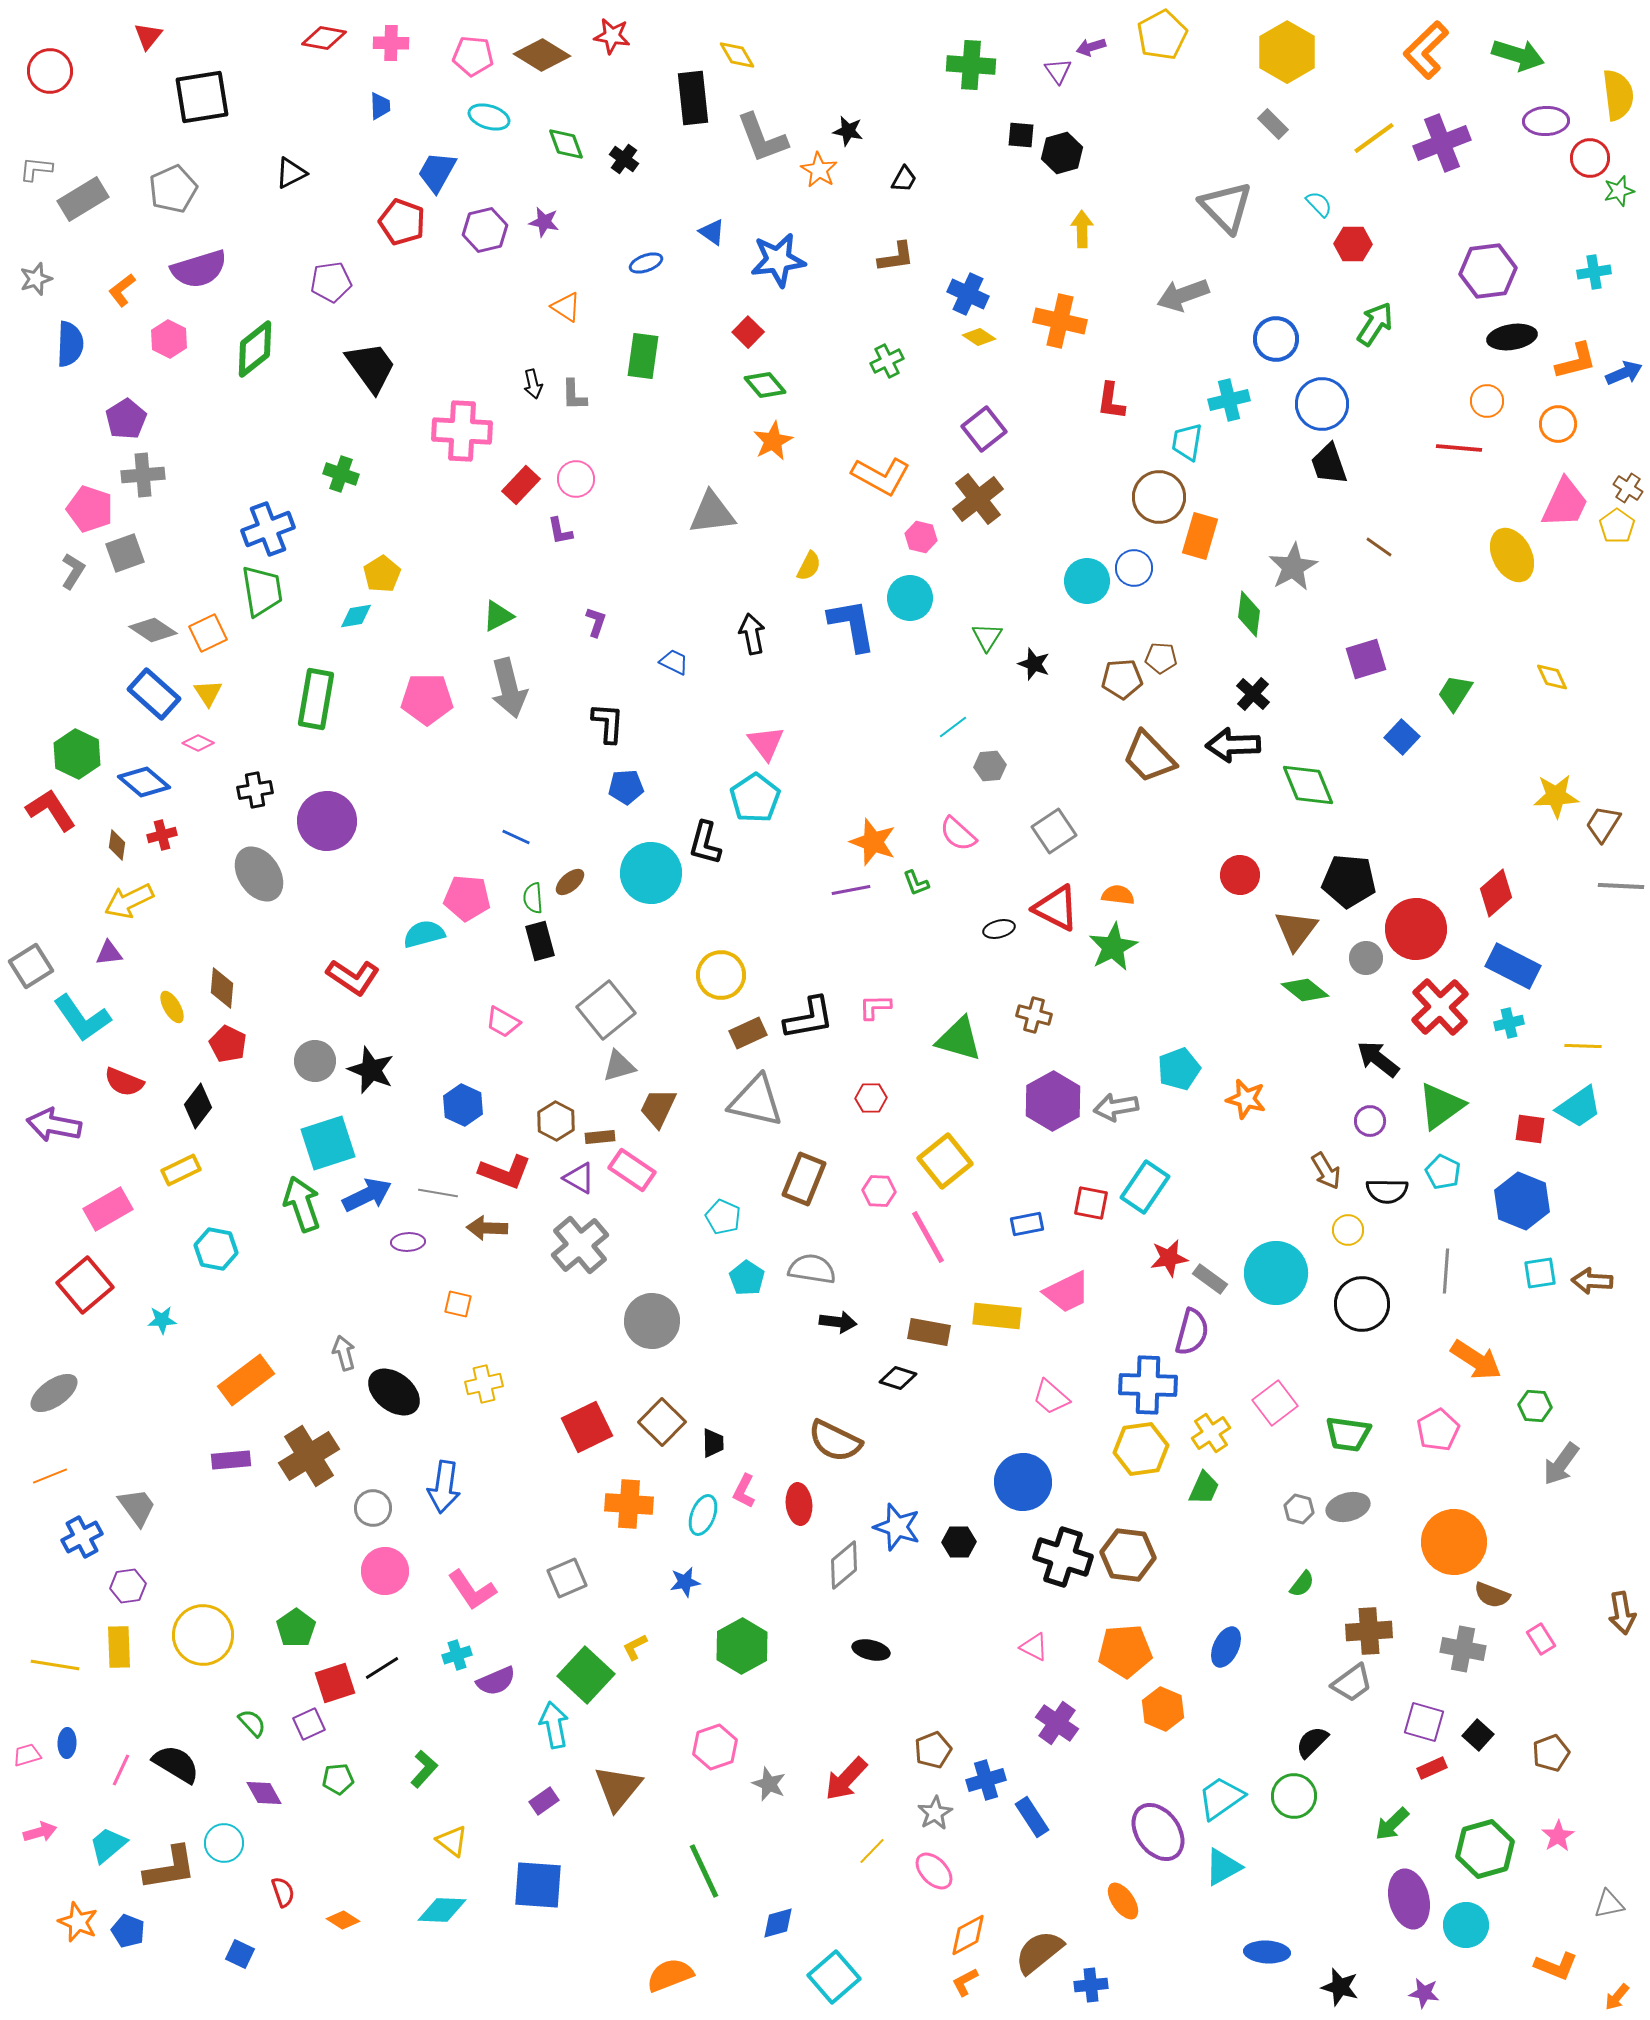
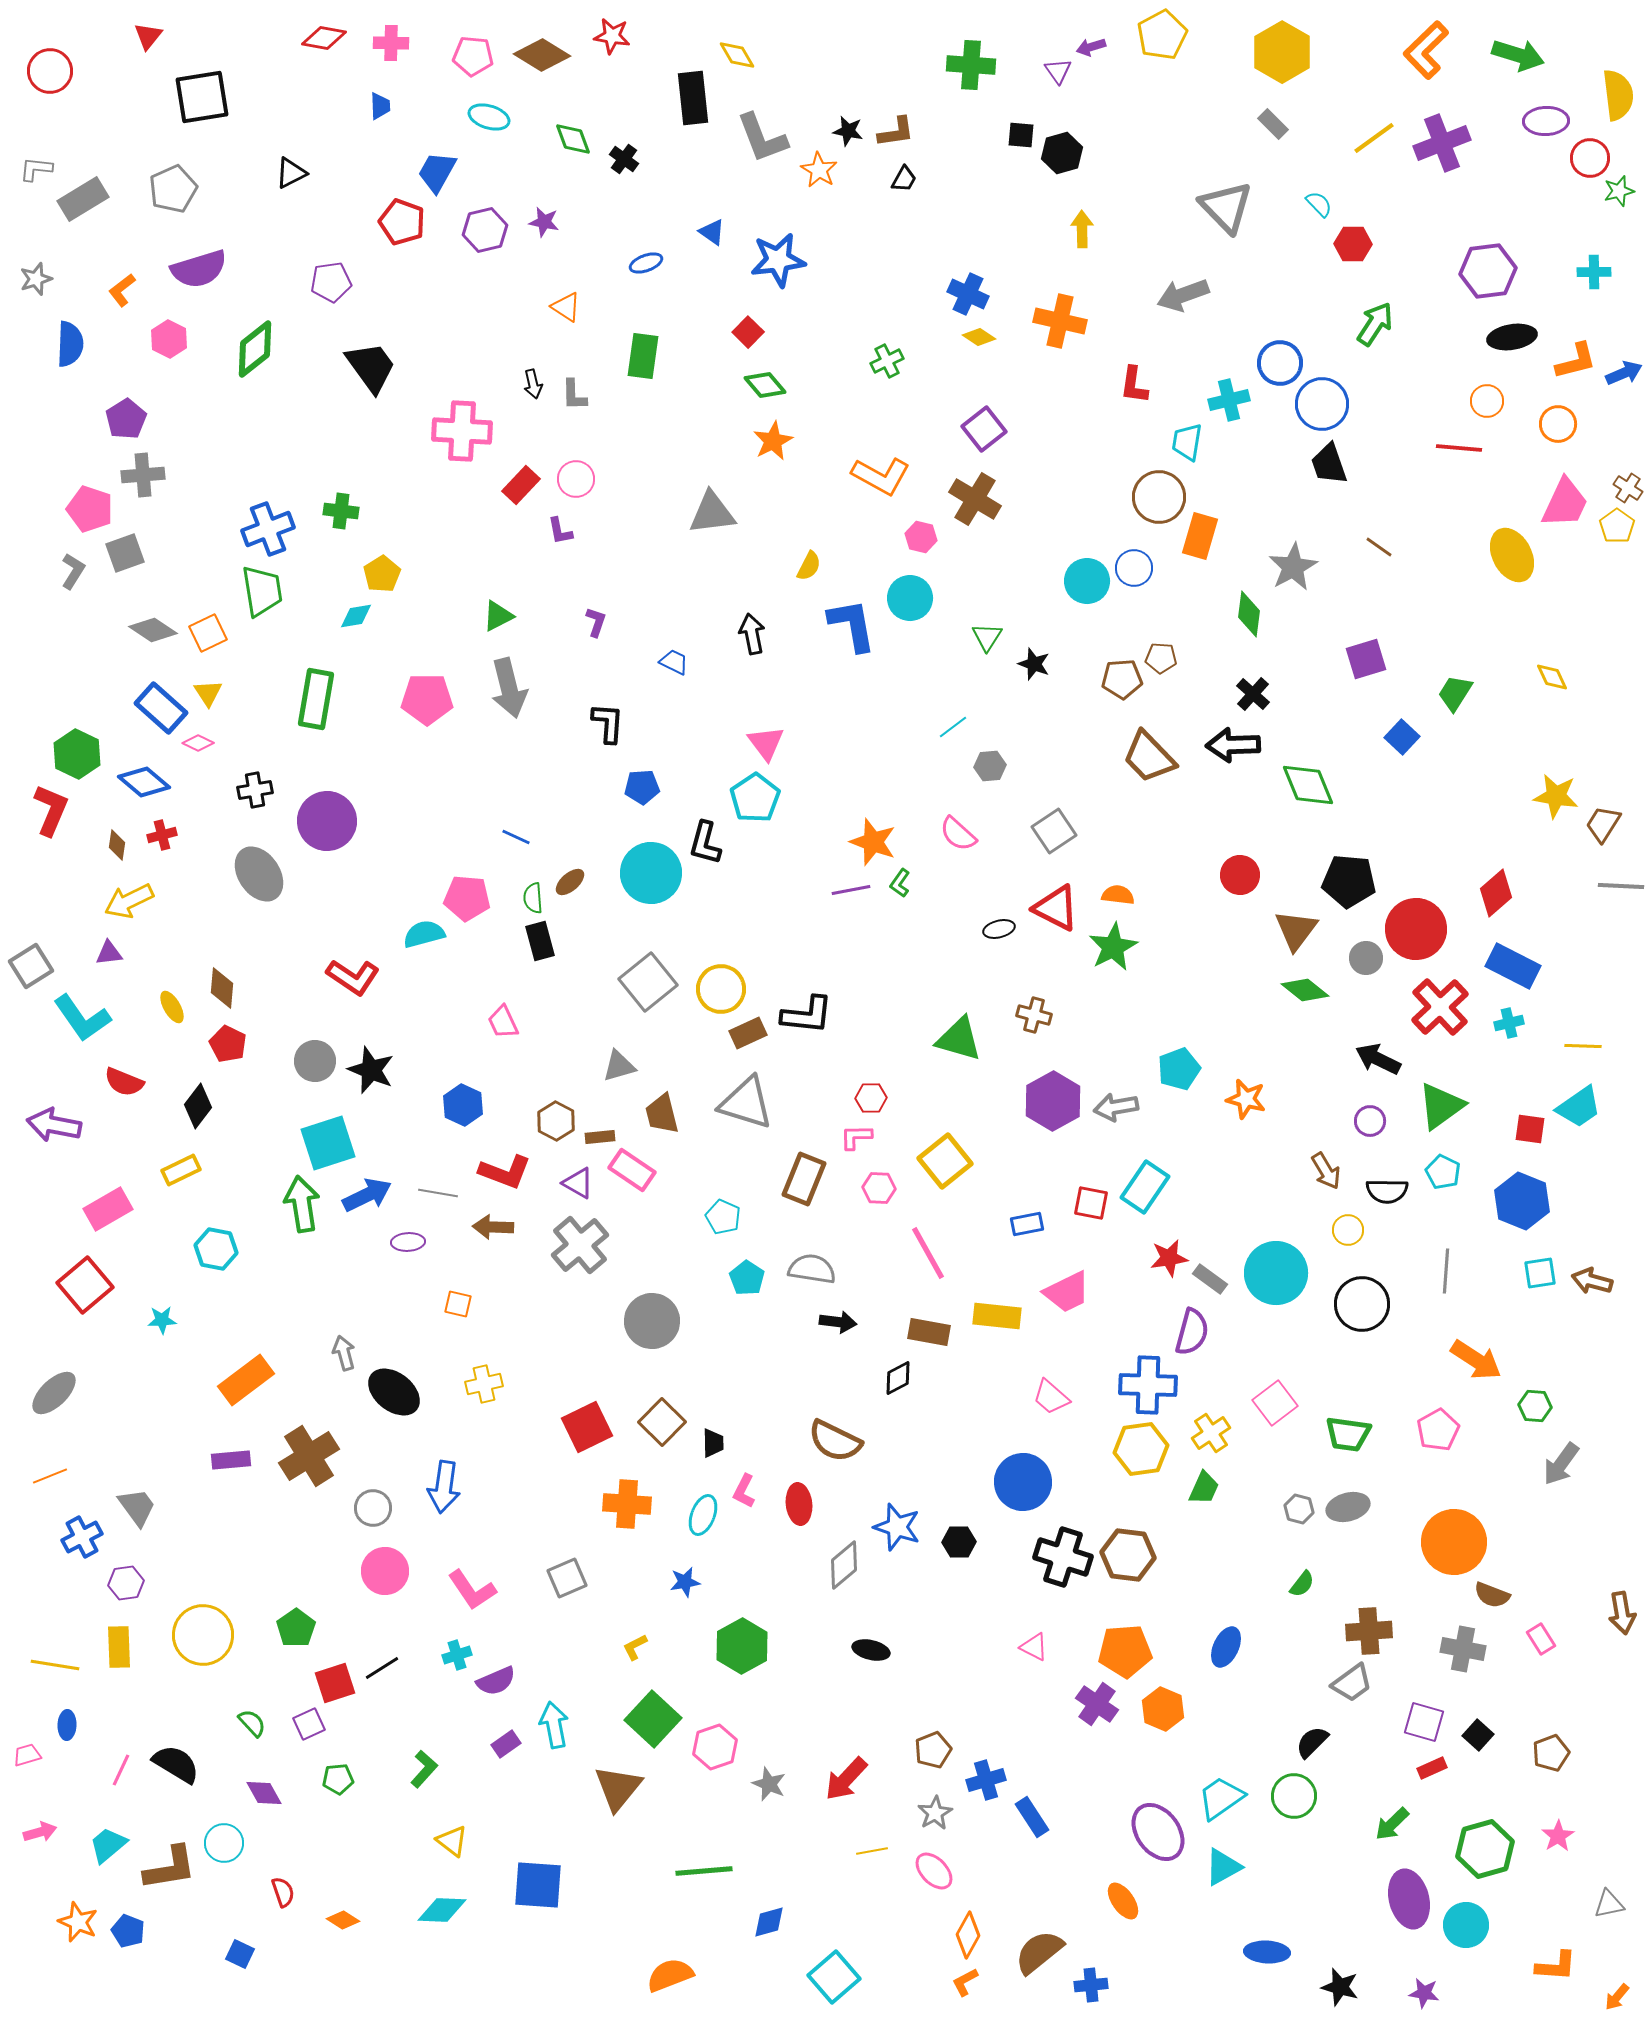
yellow hexagon at (1287, 52): moved 5 px left
green diamond at (566, 144): moved 7 px right, 5 px up
brown L-shape at (896, 257): moved 125 px up
cyan cross at (1594, 272): rotated 8 degrees clockwise
blue circle at (1276, 339): moved 4 px right, 24 px down
red L-shape at (1111, 401): moved 23 px right, 16 px up
green cross at (341, 474): moved 37 px down; rotated 12 degrees counterclockwise
brown cross at (978, 499): moved 3 px left; rotated 21 degrees counterclockwise
blue rectangle at (154, 694): moved 7 px right, 14 px down
blue pentagon at (626, 787): moved 16 px right
yellow star at (1556, 796): rotated 12 degrees clockwise
red L-shape at (51, 810): rotated 56 degrees clockwise
green L-shape at (916, 883): moved 16 px left; rotated 56 degrees clockwise
yellow circle at (721, 975): moved 14 px down
pink L-shape at (875, 1007): moved 19 px left, 130 px down
gray square at (606, 1010): moved 42 px right, 28 px up
black L-shape at (809, 1018): moved 2 px left, 3 px up; rotated 16 degrees clockwise
pink trapezoid at (503, 1022): rotated 36 degrees clockwise
black arrow at (1378, 1059): rotated 12 degrees counterclockwise
gray triangle at (756, 1101): moved 10 px left, 2 px down; rotated 4 degrees clockwise
brown trapezoid at (658, 1108): moved 4 px right, 6 px down; rotated 39 degrees counterclockwise
purple triangle at (579, 1178): moved 1 px left, 5 px down
pink hexagon at (879, 1191): moved 3 px up
green arrow at (302, 1204): rotated 10 degrees clockwise
brown arrow at (487, 1228): moved 6 px right, 1 px up
pink line at (928, 1237): moved 16 px down
brown arrow at (1592, 1281): rotated 12 degrees clockwise
black diamond at (898, 1378): rotated 45 degrees counterclockwise
gray ellipse at (54, 1393): rotated 9 degrees counterclockwise
orange cross at (629, 1504): moved 2 px left
purple hexagon at (128, 1586): moved 2 px left, 3 px up
green square at (586, 1675): moved 67 px right, 44 px down
purple cross at (1057, 1723): moved 40 px right, 19 px up
blue ellipse at (67, 1743): moved 18 px up
purple rectangle at (544, 1801): moved 38 px left, 57 px up
yellow line at (872, 1851): rotated 36 degrees clockwise
green line at (704, 1871): rotated 70 degrees counterclockwise
blue diamond at (778, 1923): moved 9 px left, 1 px up
orange diamond at (968, 1935): rotated 33 degrees counterclockwise
orange L-shape at (1556, 1966): rotated 18 degrees counterclockwise
